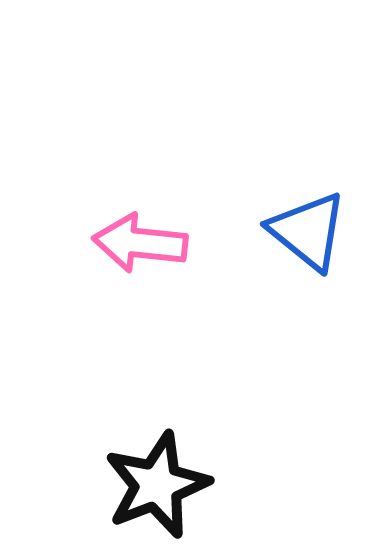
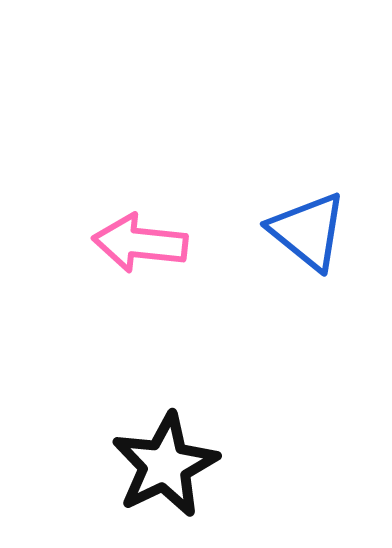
black star: moved 8 px right, 20 px up; rotated 5 degrees counterclockwise
